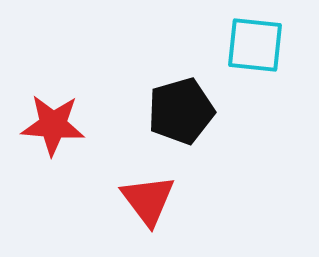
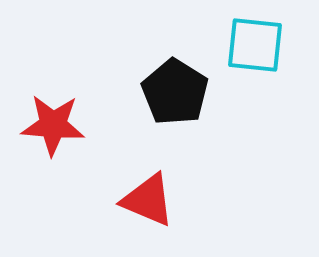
black pentagon: moved 6 px left, 19 px up; rotated 24 degrees counterclockwise
red triangle: rotated 30 degrees counterclockwise
